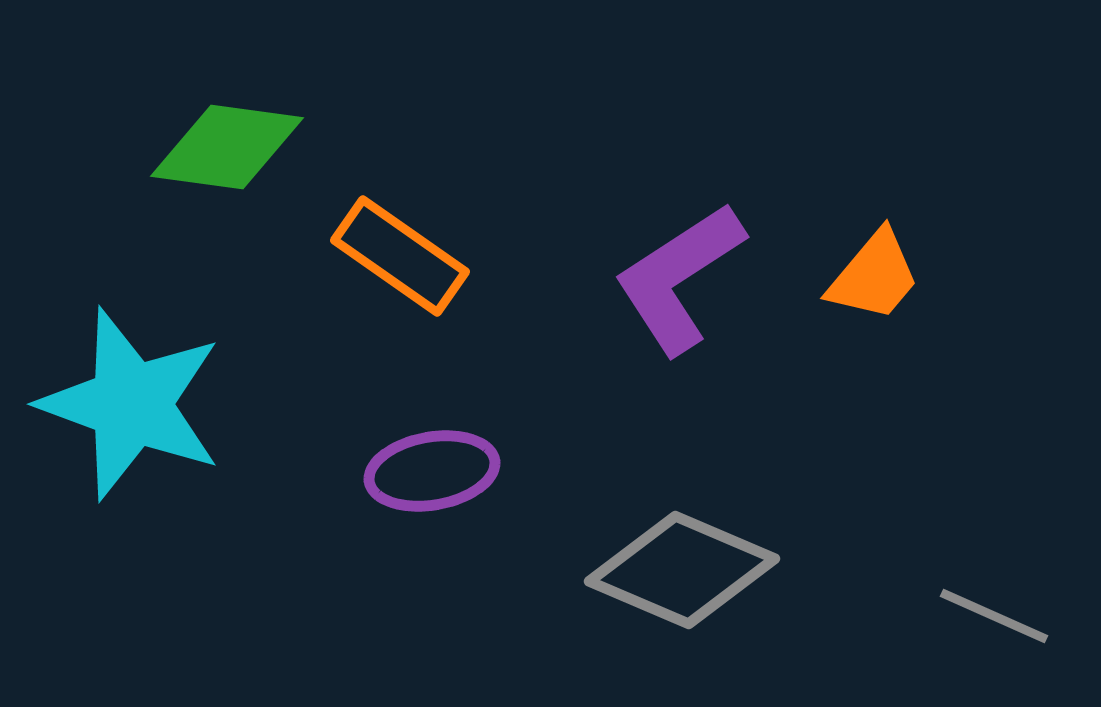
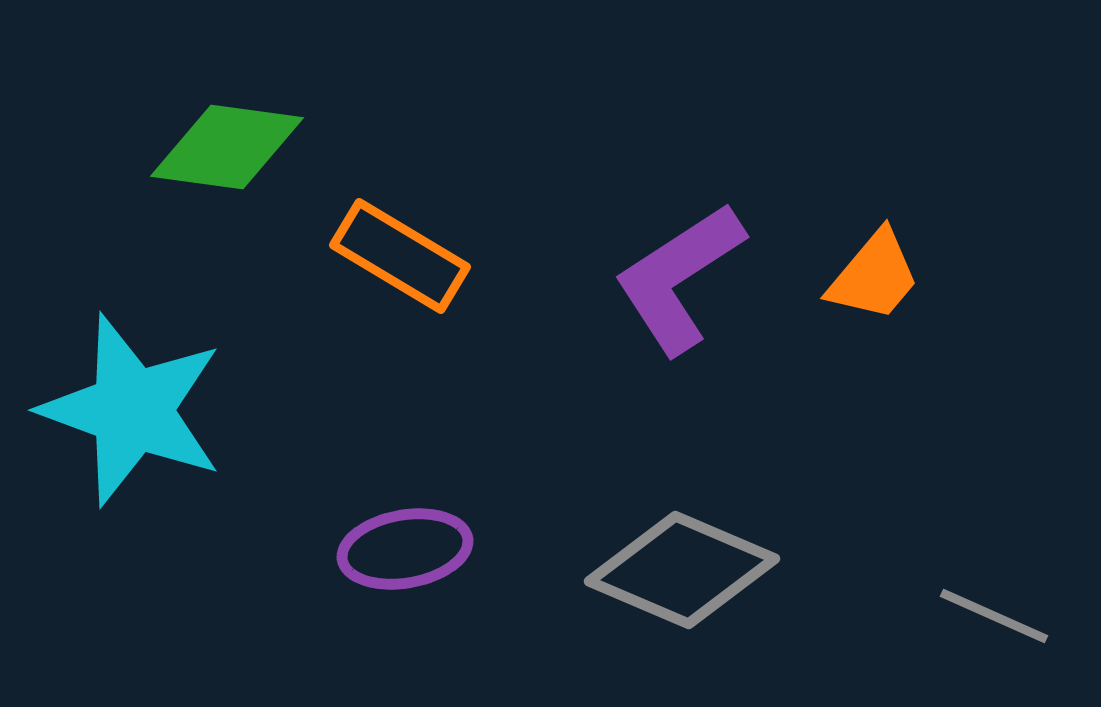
orange rectangle: rotated 4 degrees counterclockwise
cyan star: moved 1 px right, 6 px down
purple ellipse: moved 27 px left, 78 px down
